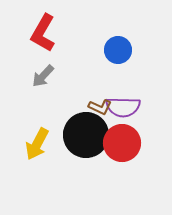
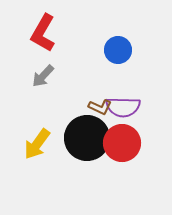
black circle: moved 1 px right, 3 px down
yellow arrow: rotated 8 degrees clockwise
